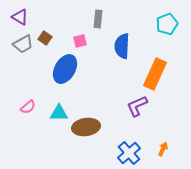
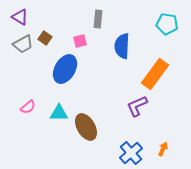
cyan pentagon: rotated 30 degrees clockwise
orange rectangle: rotated 12 degrees clockwise
brown ellipse: rotated 68 degrees clockwise
blue cross: moved 2 px right
